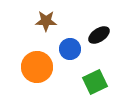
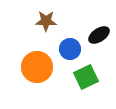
green square: moved 9 px left, 5 px up
